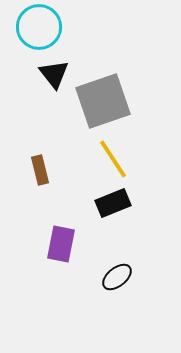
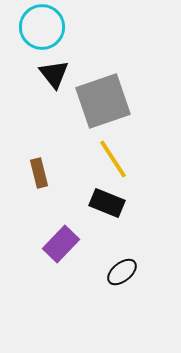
cyan circle: moved 3 px right
brown rectangle: moved 1 px left, 3 px down
black rectangle: moved 6 px left; rotated 44 degrees clockwise
purple rectangle: rotated 33 degrees clockwise
black ellipse: moved 5 px right, 5 px up
